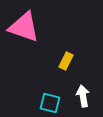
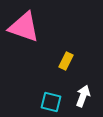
white arrow: rotated 30 degrees clockwise
cyan square: moved 1 px right, 1 px up
